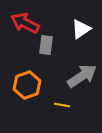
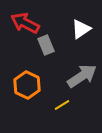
gray rectangle: rotated 30 degrees counterclockwise
orange hexagon: rotated 16 degrees counterclockwise
yellow line: rotated 42 degrees counterclockwise
